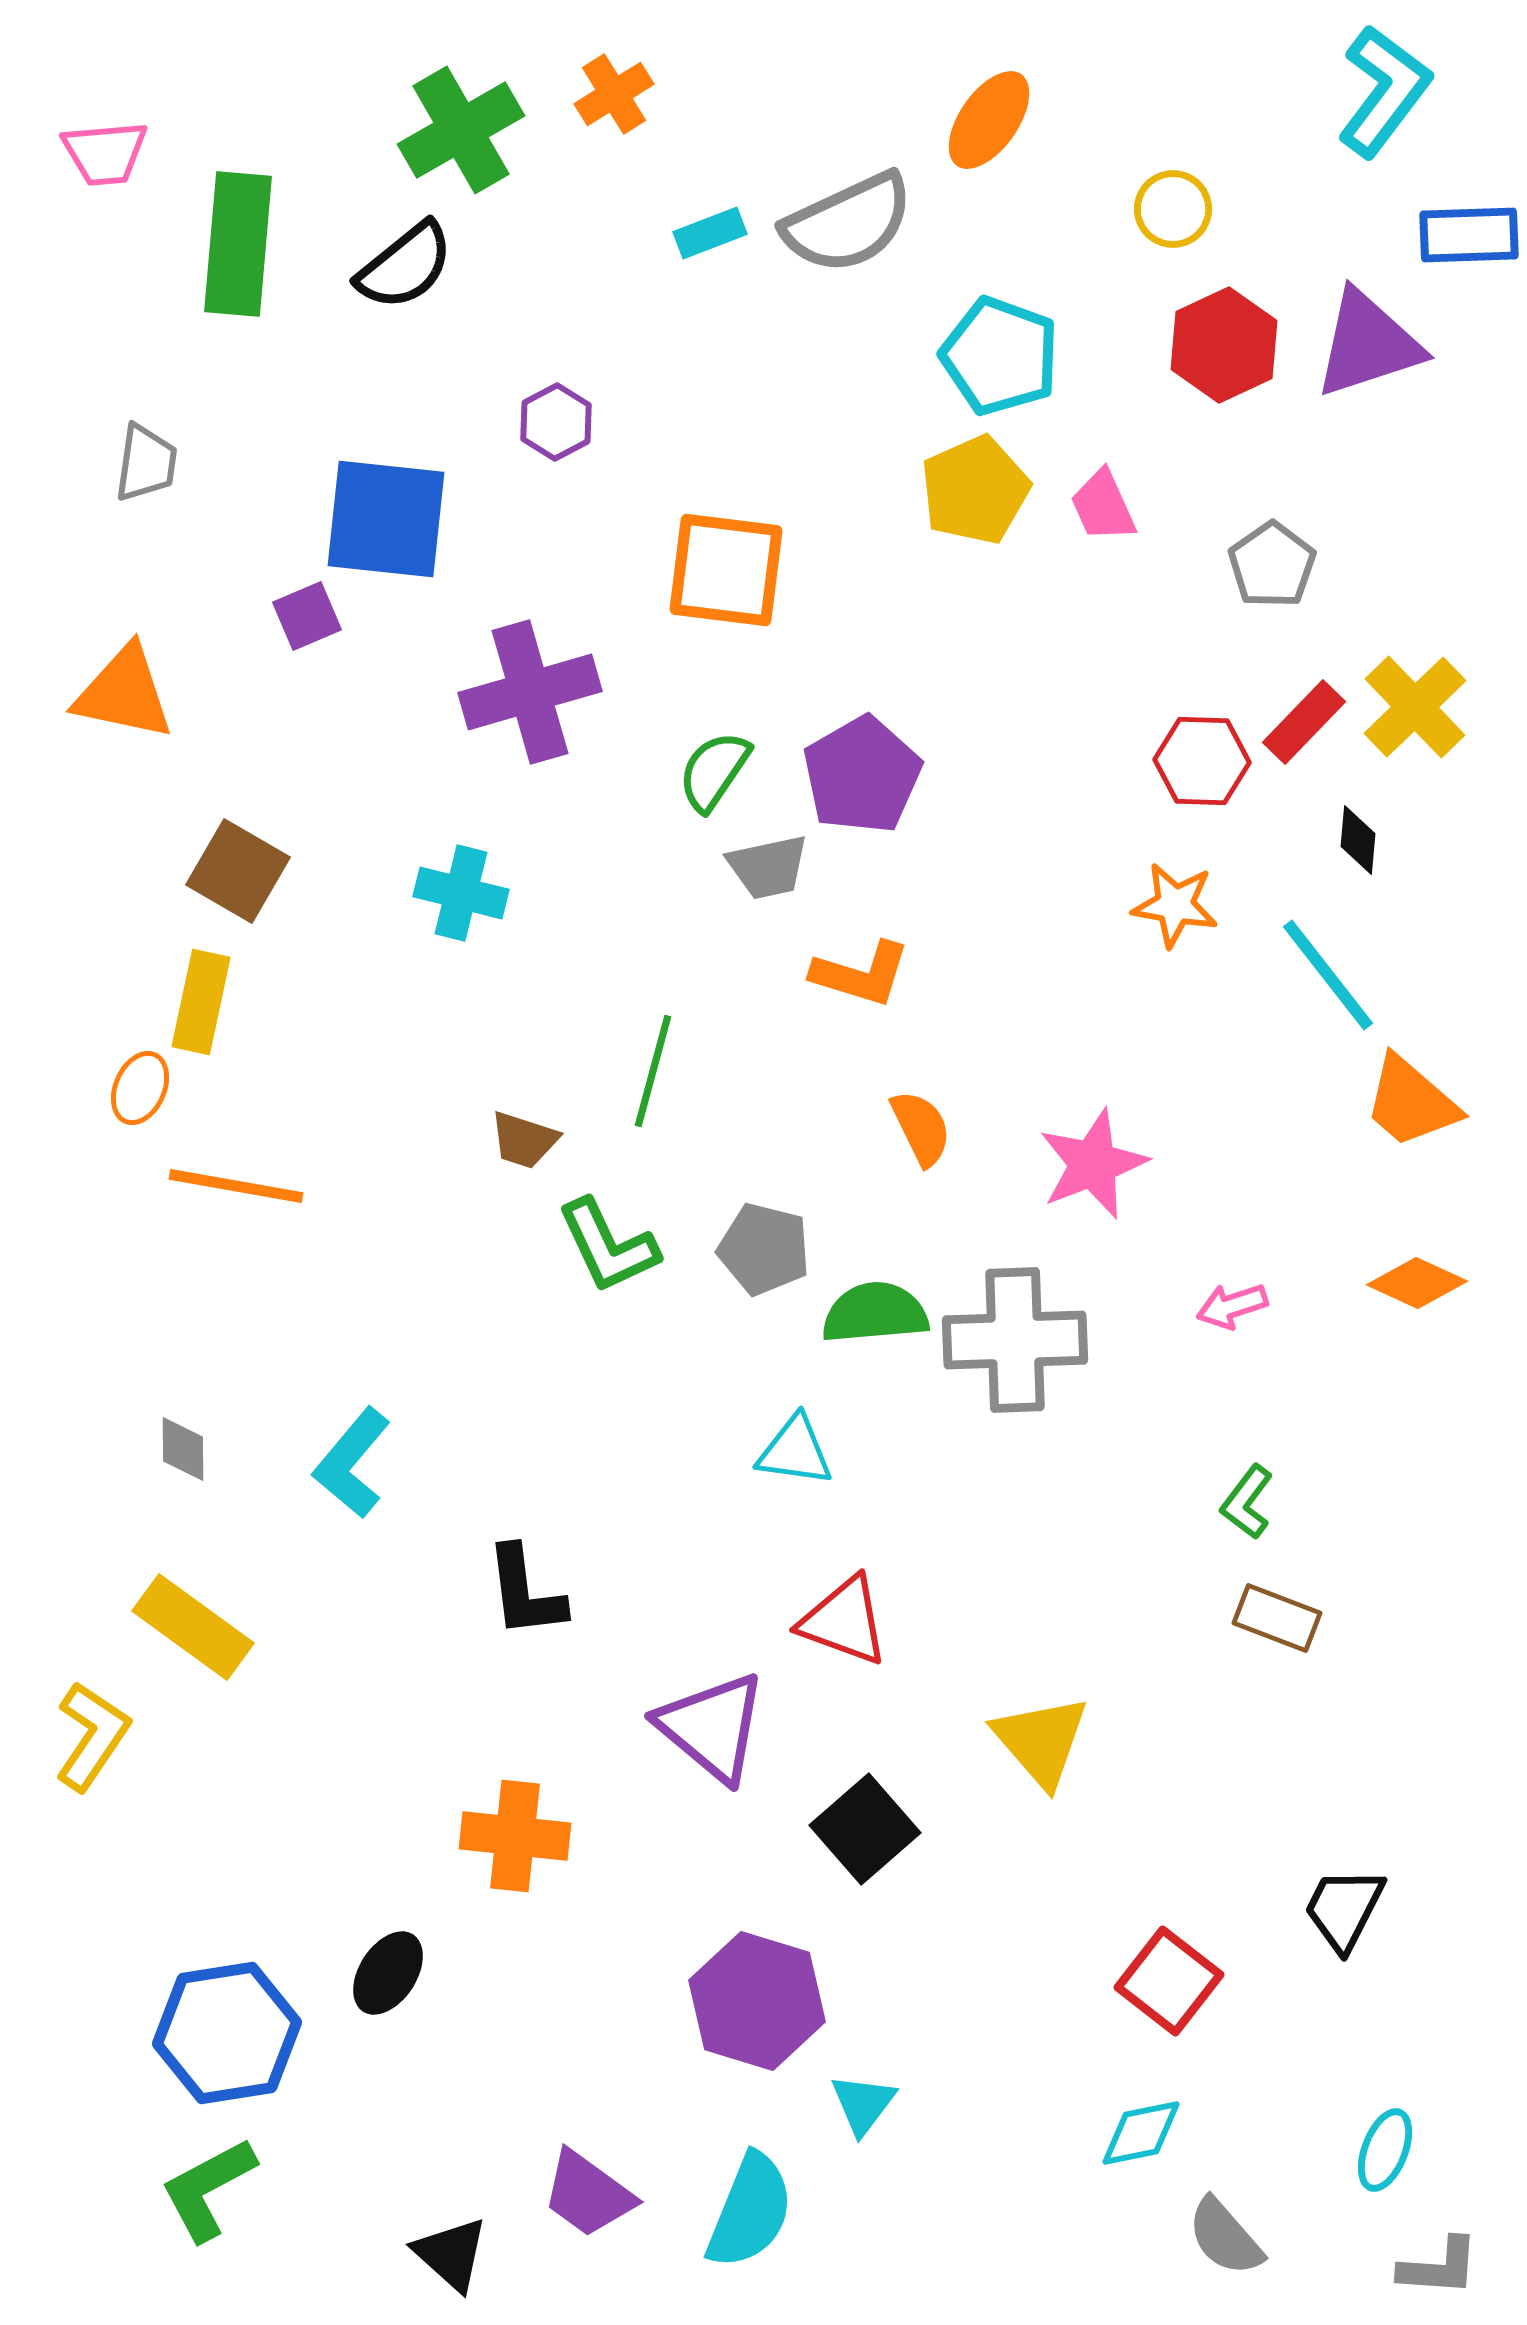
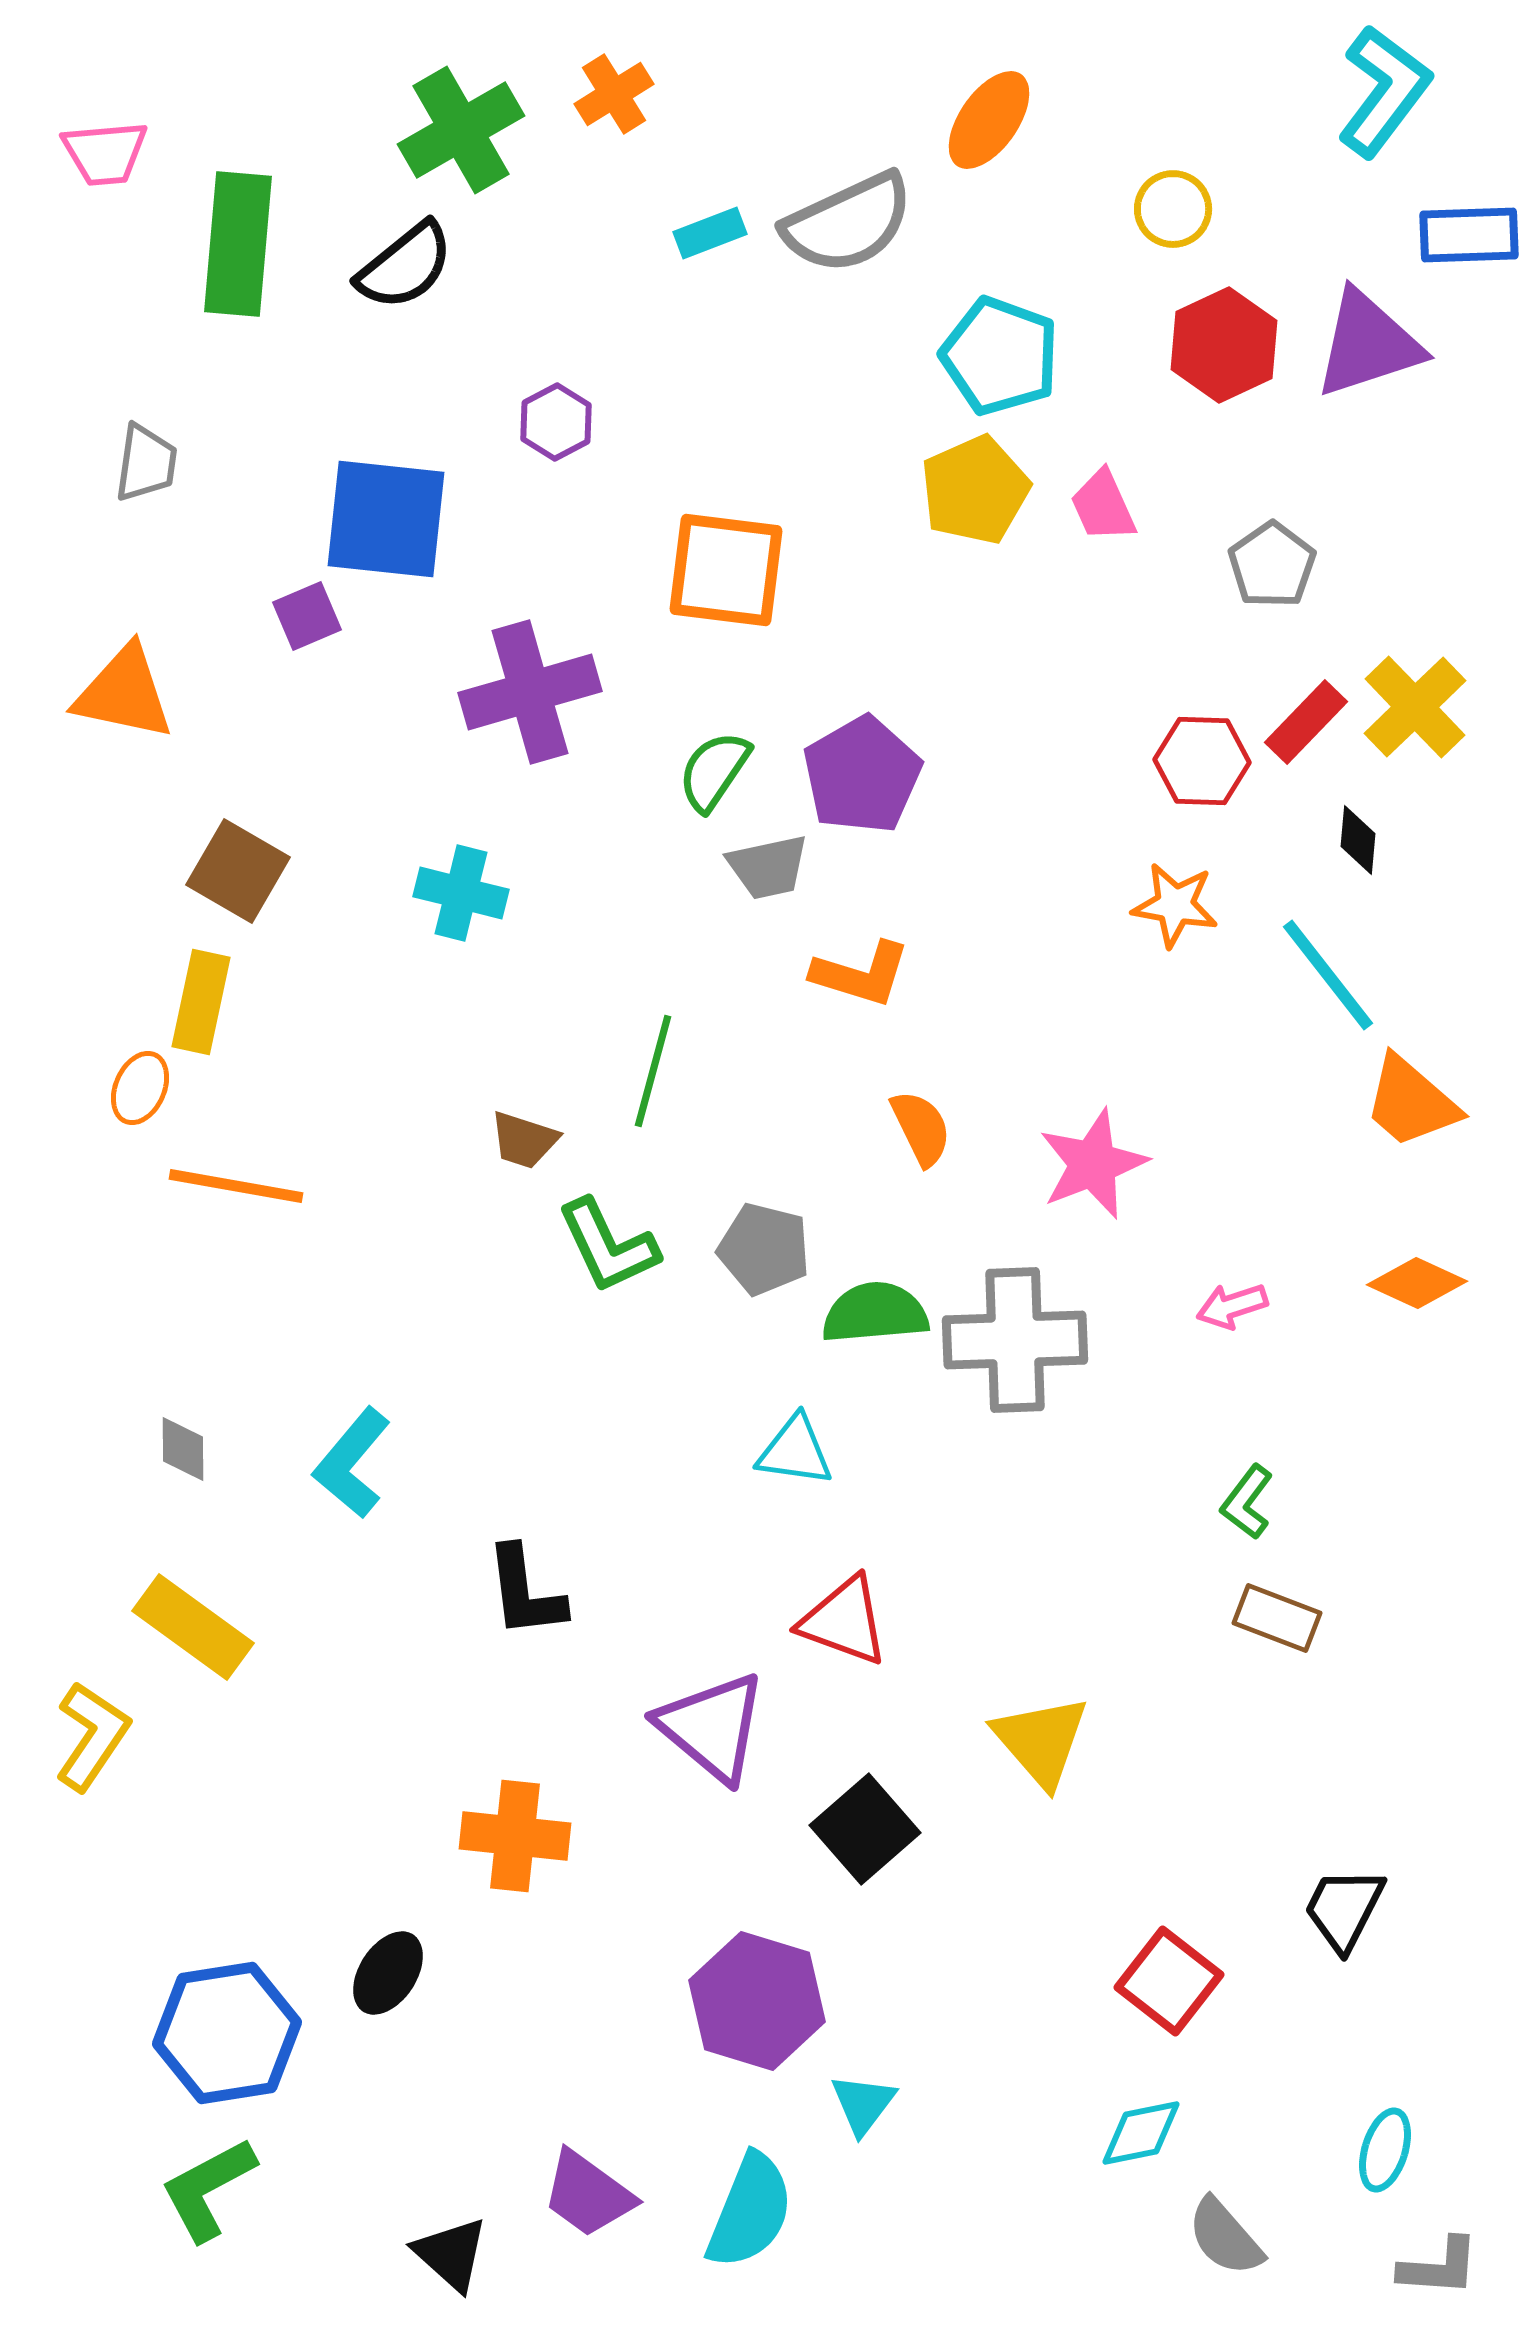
red rectangle at (1304, 722): moved 2 px right
cyan ellipse at (1385, 2150): rotated 4 degrees counterclockwise
